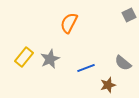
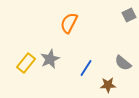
yellow rectangle: moved 2 px right, 6 px down
blue line: rotated 36 degrees counterclockwise
brown star: rotated 14 degrees clockwise
